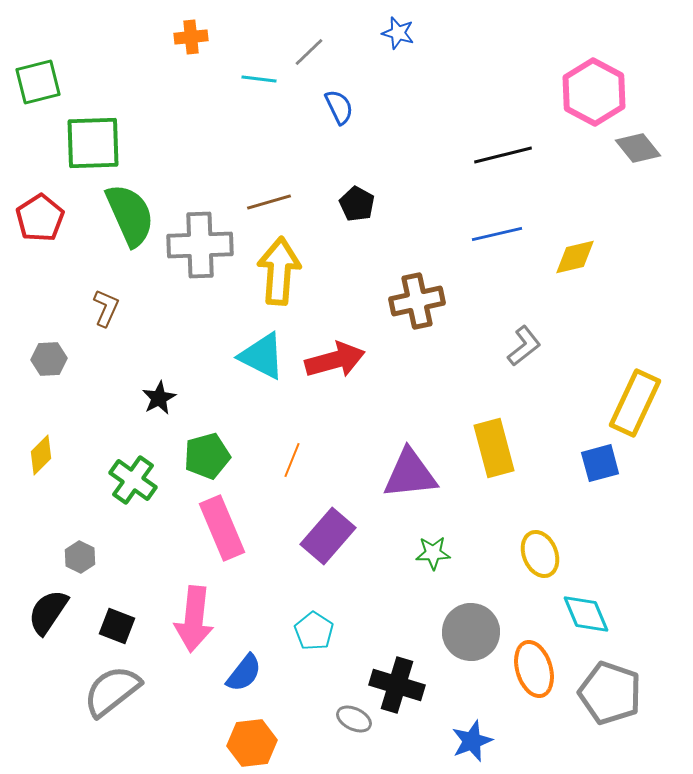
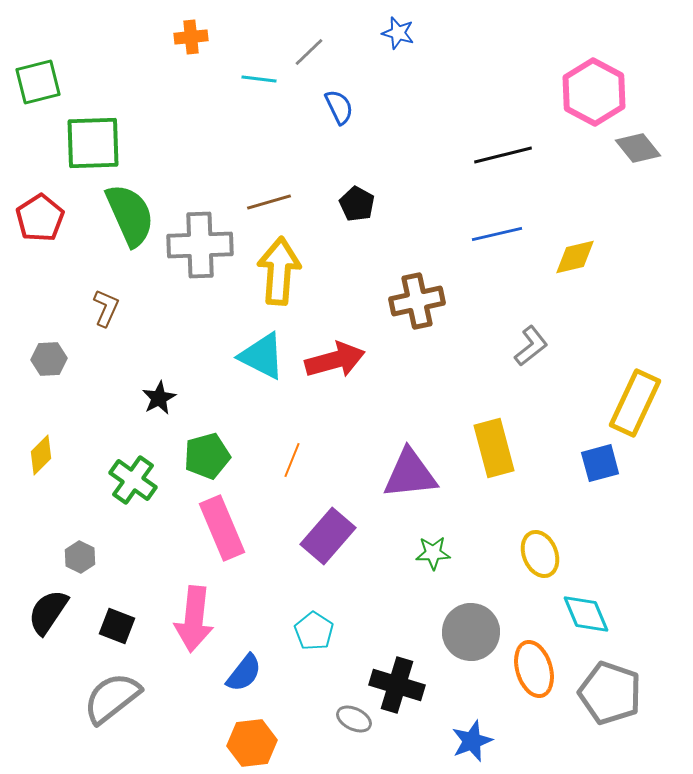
gray L-shape at (524, 346): moved 7 px right
gray semicircle at (112, 691): moved 7 px down
